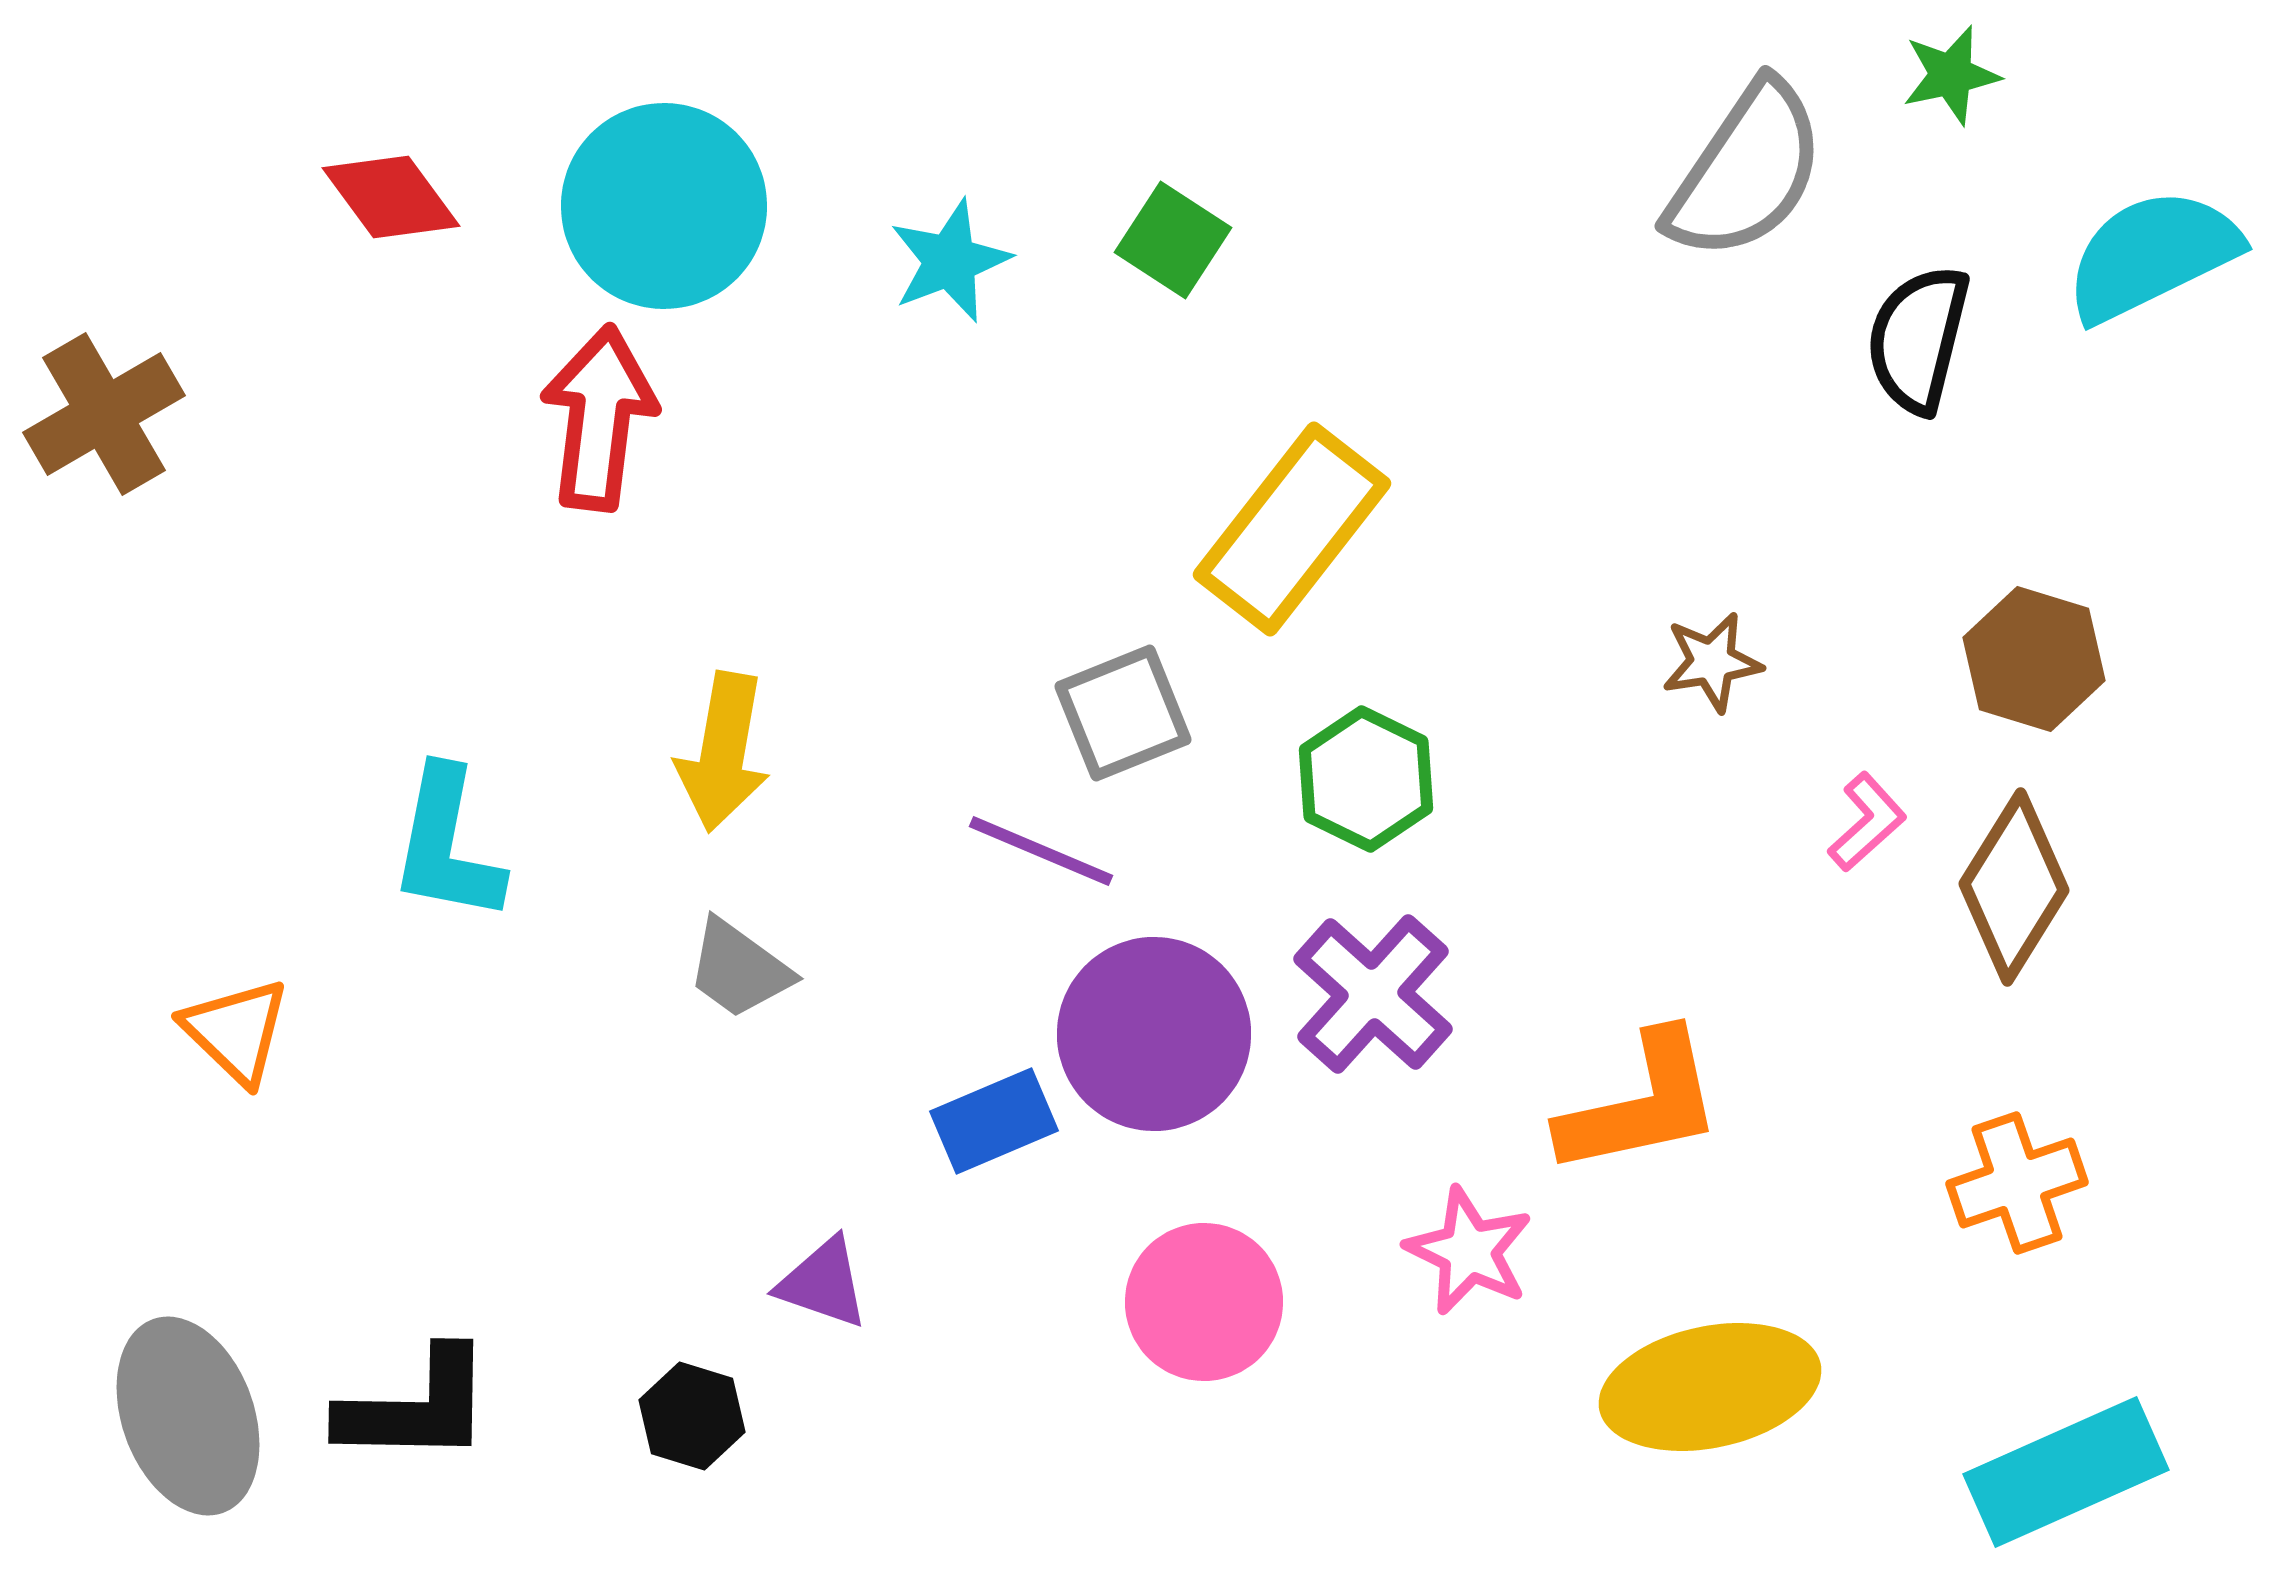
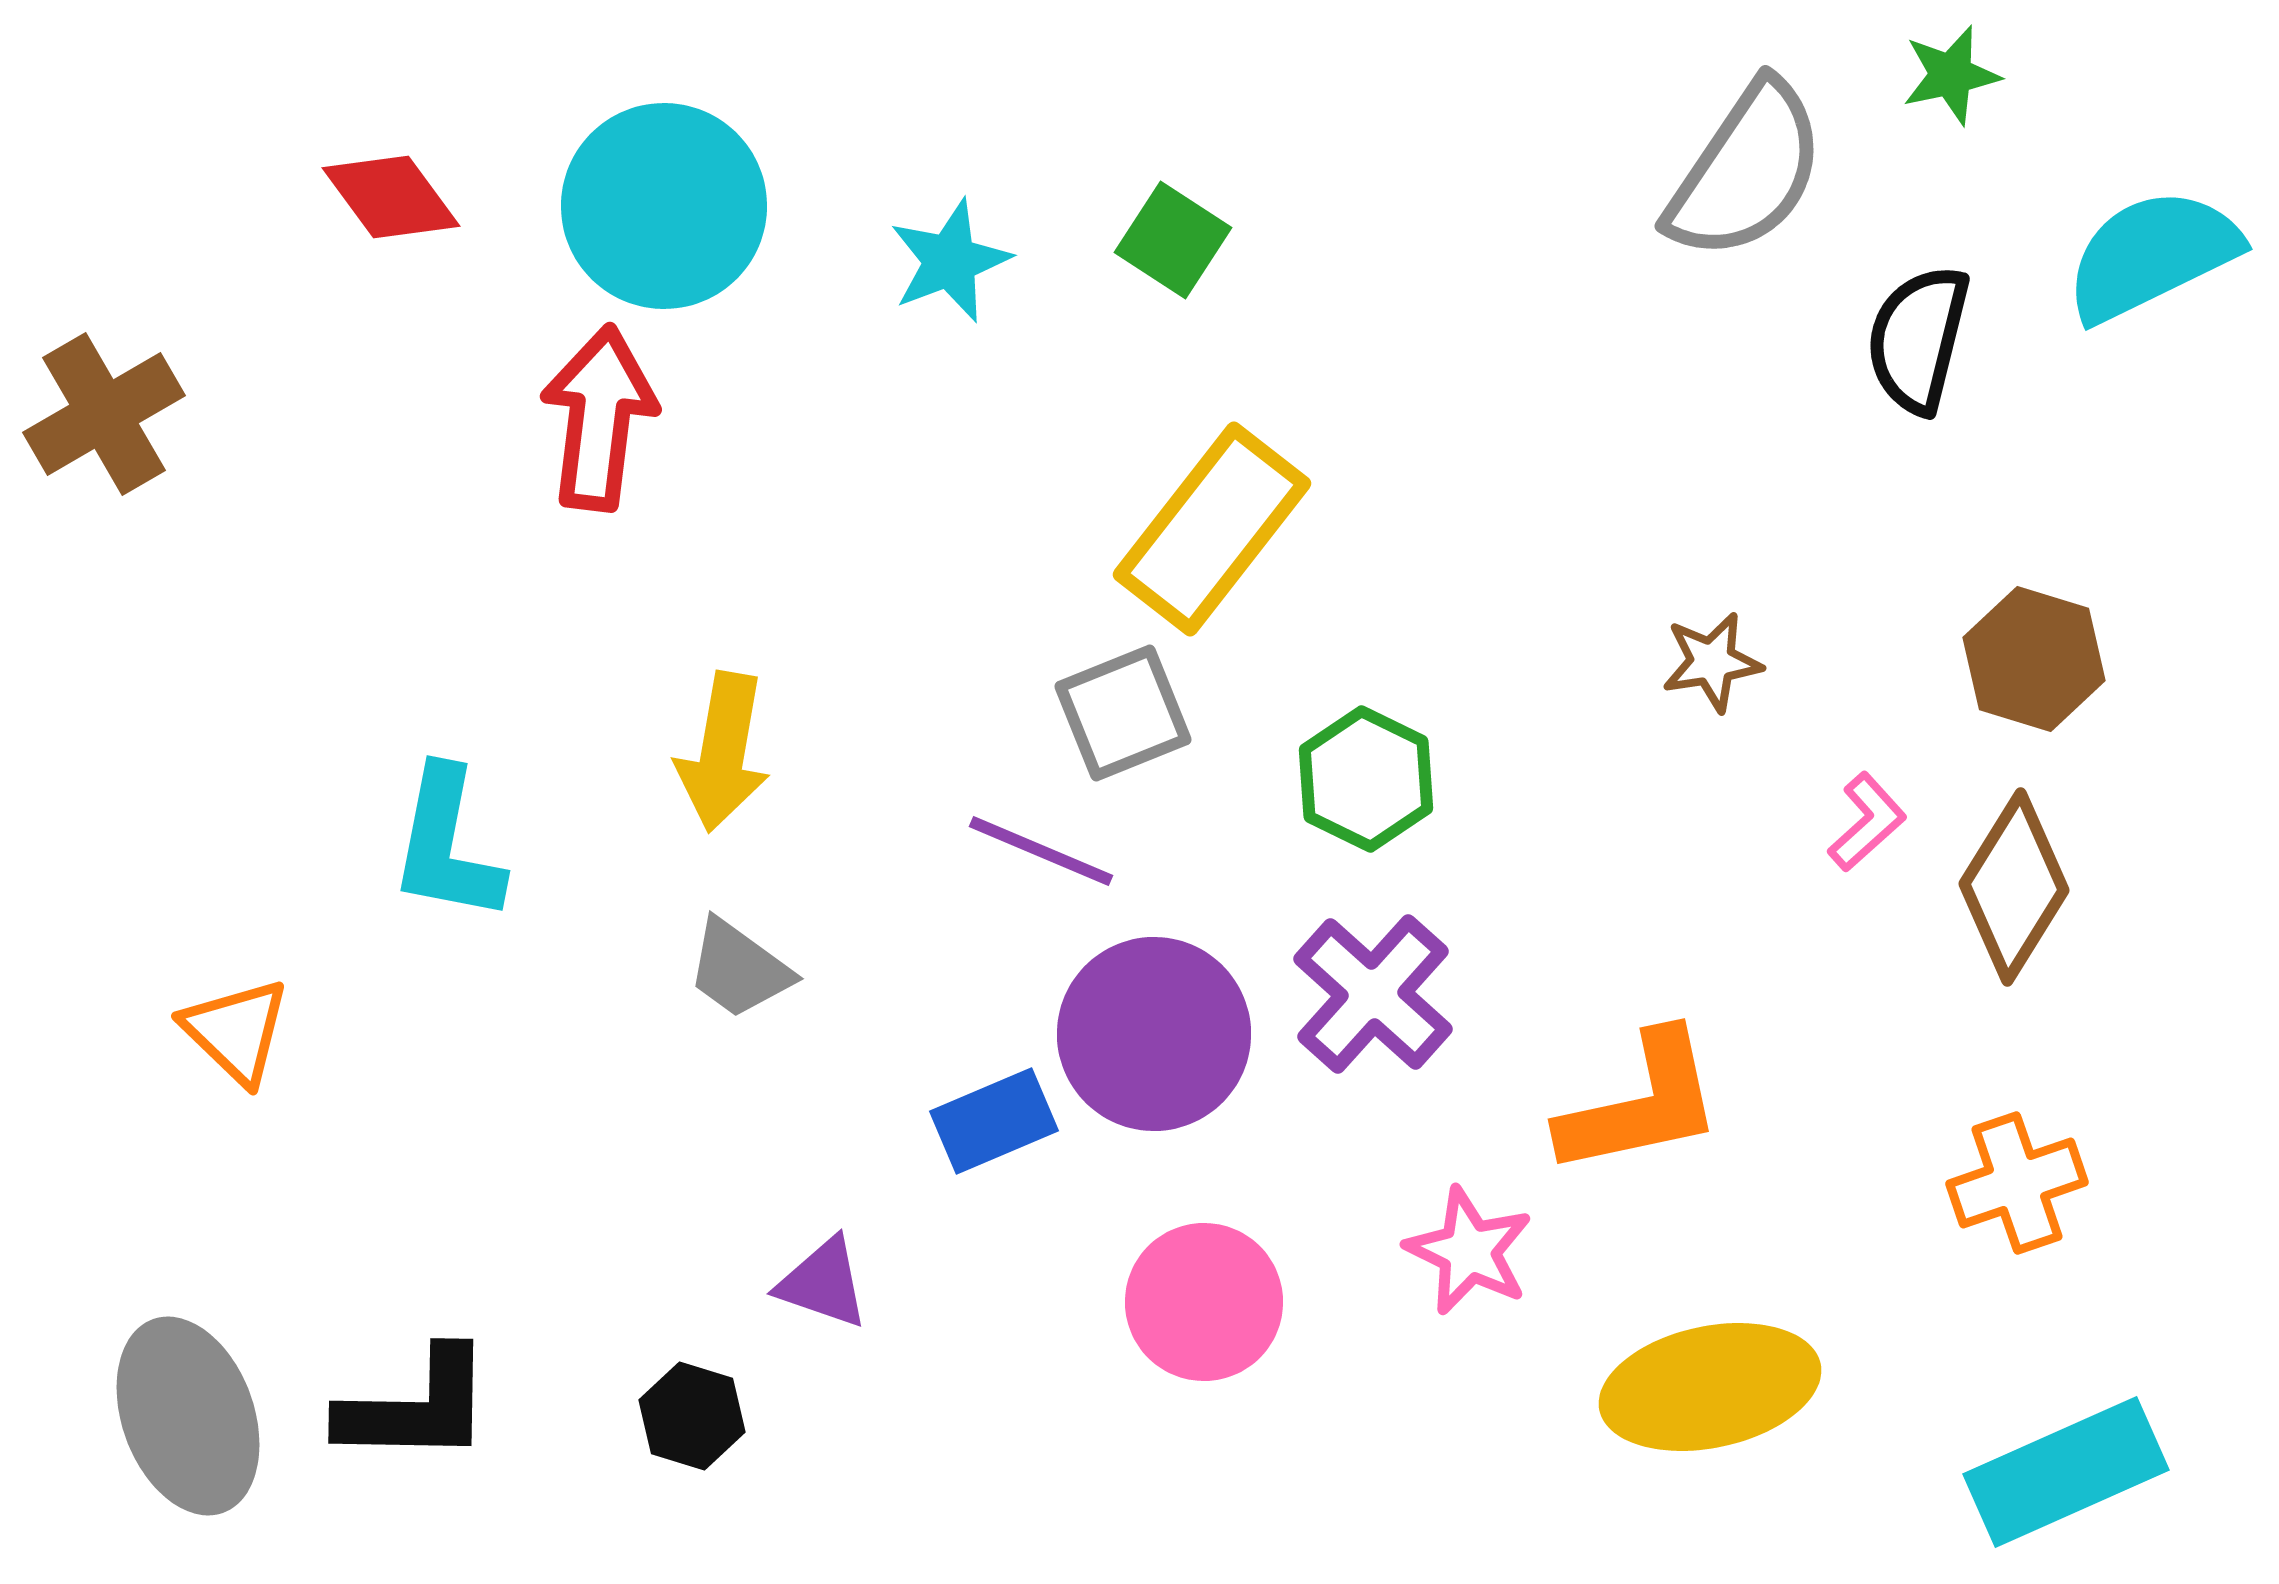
yellow rectangle: moved 80 px left
